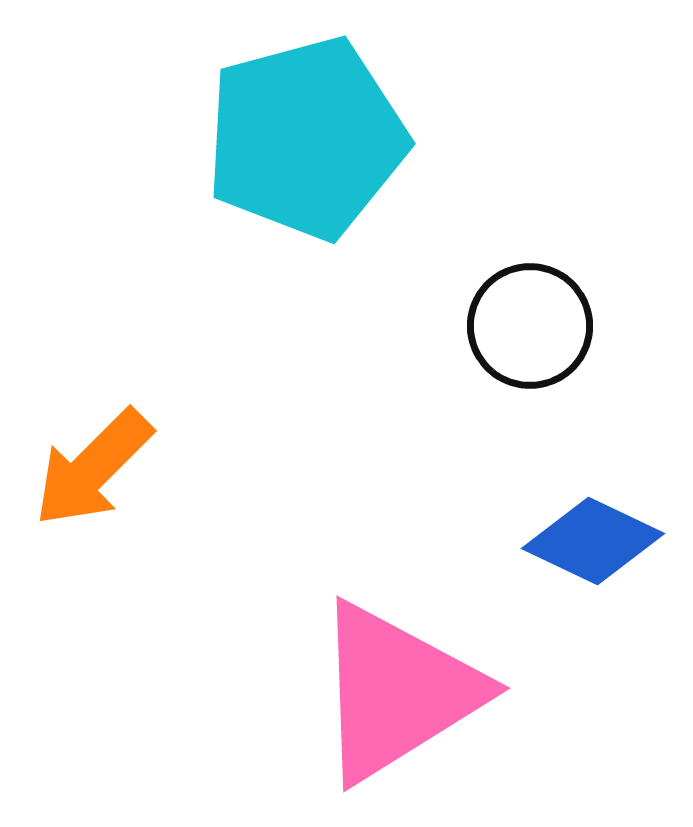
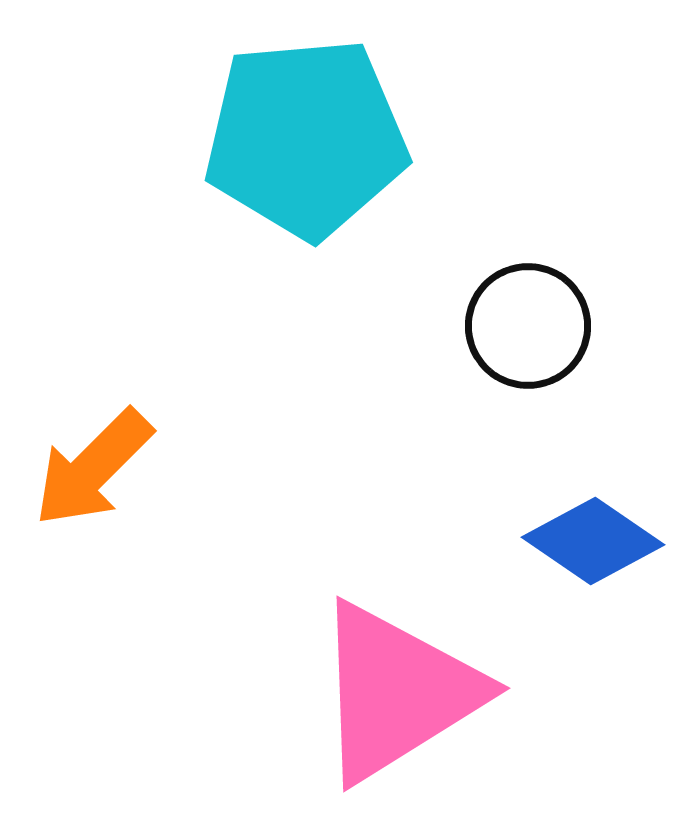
cyan pentagon: rotated 10 degrees clockwise
black circle: moved 2 px left
blue diamond: rotated 9 degrees clockwise
